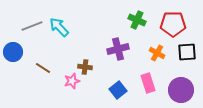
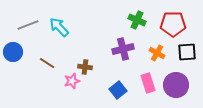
gray line: moved 4 px left, 1 px up
purple cross: moved 5 px right
brown line: moved 4 px right, 5 px up
purple circle: moved 5 px left, 5 px up
